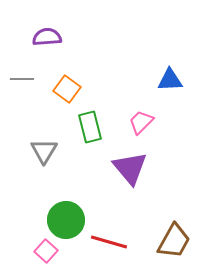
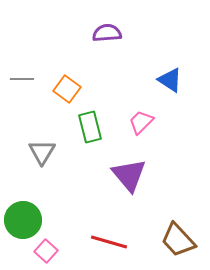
purple semicircle: moved 60 px right, 4 px up
blue triangle: rotated 36 degrees clockwise
gray triangle: moved 2 px left, 1 px down
purple triangle: moved 1 px left, 7 px down
green circle: moved 43 px left
brown trapezoid: moved 4 px right, 1 px up; rotated 108 degrees clockwise
